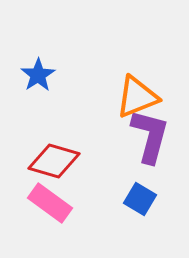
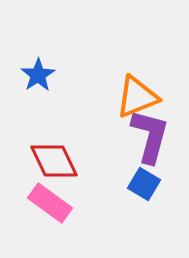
red diamond: rotated 48 degrees clockwise
blue square: moved 4 px right, 15 px up
